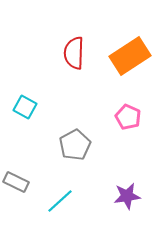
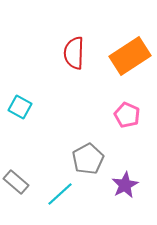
cyan square: moved 5 px left
pink pentagon: moved 1 px left, 2 px up
gray pentagon: moved 13 px right, 14 px down
gray rectangle: rotated 15 degrees clockwise
purple star: moved 2 px left, 11 px up; rotated 20 degrees counterclockwise
cyan line: moved 7 px up
